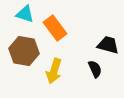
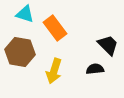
black trapezoid: rotated 30 degrees clockwise
brown hexagon: moved 4 px left, 1 px down
black semicircle: rotated 72 degrees counterclockwise
